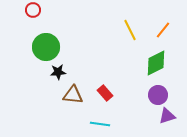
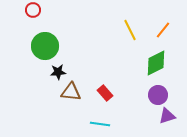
green circle: moved 1 px left, 1 px up
brown triangle: moved 2 px left, 3 px up
